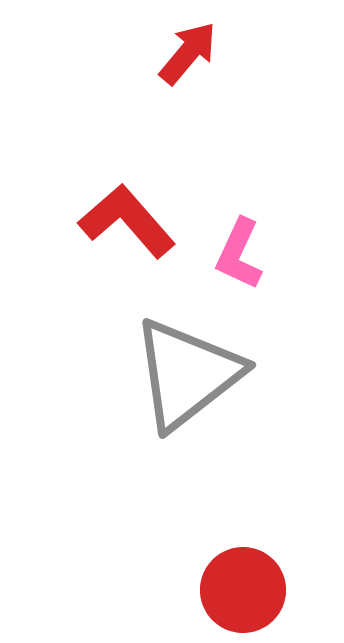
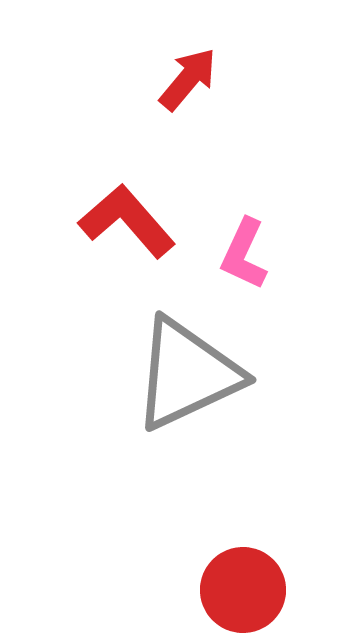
red arrow: moved 26 px down
pink L-shape: moved 5 px right
gray triangle: rotated 13 degrees clockwise
